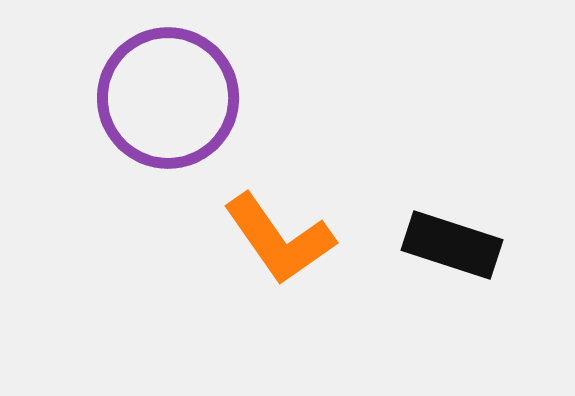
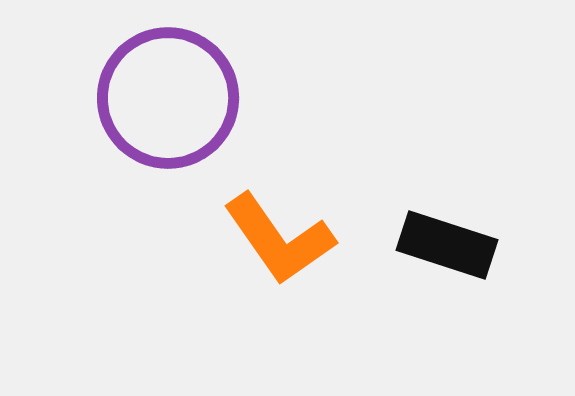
black rectangle: moved 5 px left
